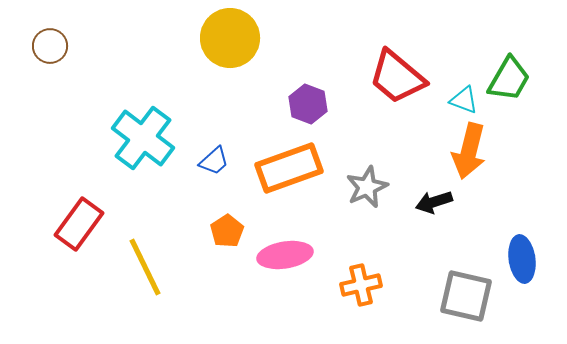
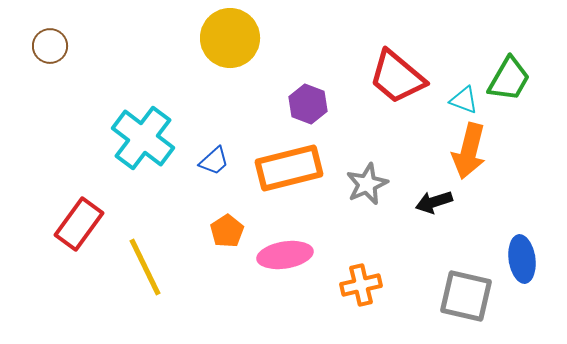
orange rectangle: rotated 6 degrees clockwise
gray star: moved 3 px up
